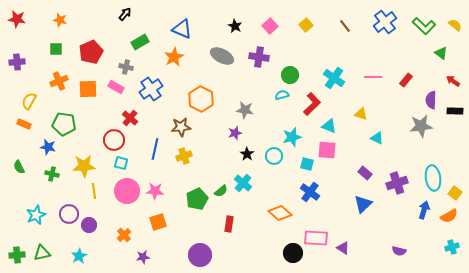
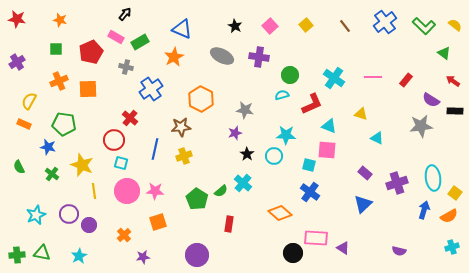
green triangle at (441, 53): moved 3 px right
purple cross at (17, 62): rotated 28 degrees counterclockwise
pink rectangle at (116, 87): moved 50 px up
purple semicircle at (431, 100): rotated 60 degrees counterclockwise
red L-shape at (312, 104): rotated 20 degrees clockwise
cyan star at (292, 137): moved 6 px left, 2 px up; rotated 18 degrees clockwise
cyan square at (307, 164): moved 2 px right, 1 px down
yellow star at (84, 166): moved 2 px left, 1 px up; rotated 25 degrees clockwise
green cross at (52, 174): rotated 24 degrees clockwise
green pentagon at (197, 199): rotated 15 degrees counterclockwise
green triangle at (42, 253): rotated 24 degrees clockwise
purple circle at (200, 255): moved 3 px left
